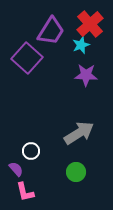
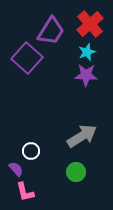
cyan star: moved 6 px right, 7 px down
gray arrow: moved 3 px right, 3 px down
